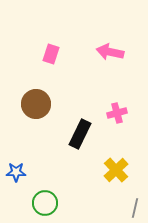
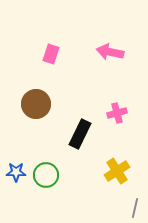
yellow cross: moved 1 px right, 1 px down; rotated 10 degrees clockwise
green circle: moved 1 px right, 28 px up
